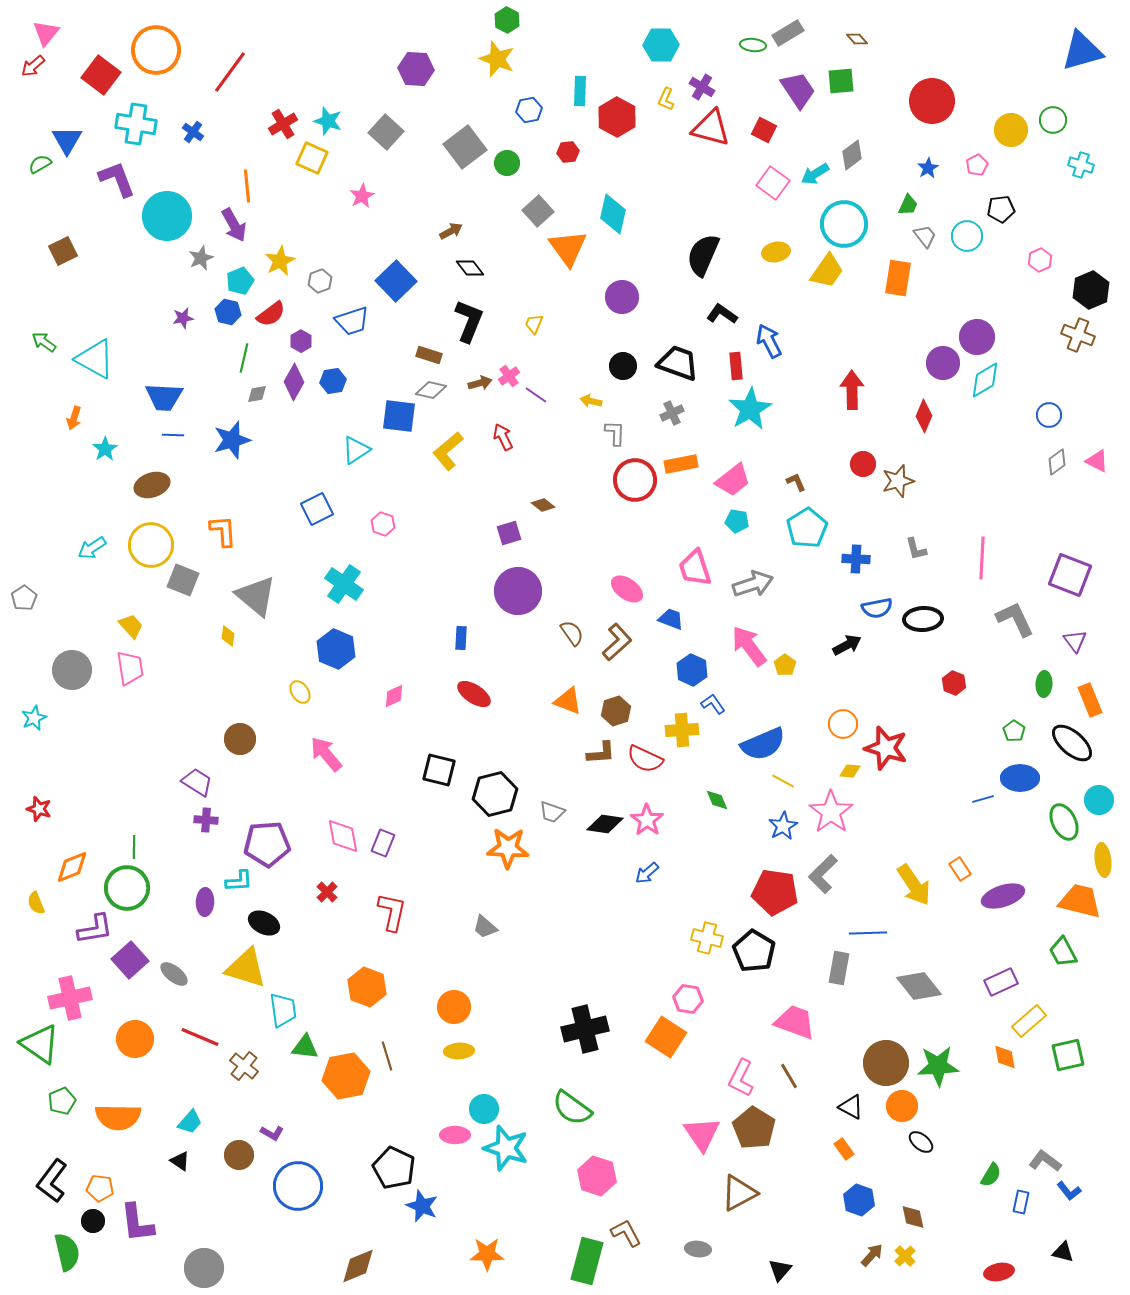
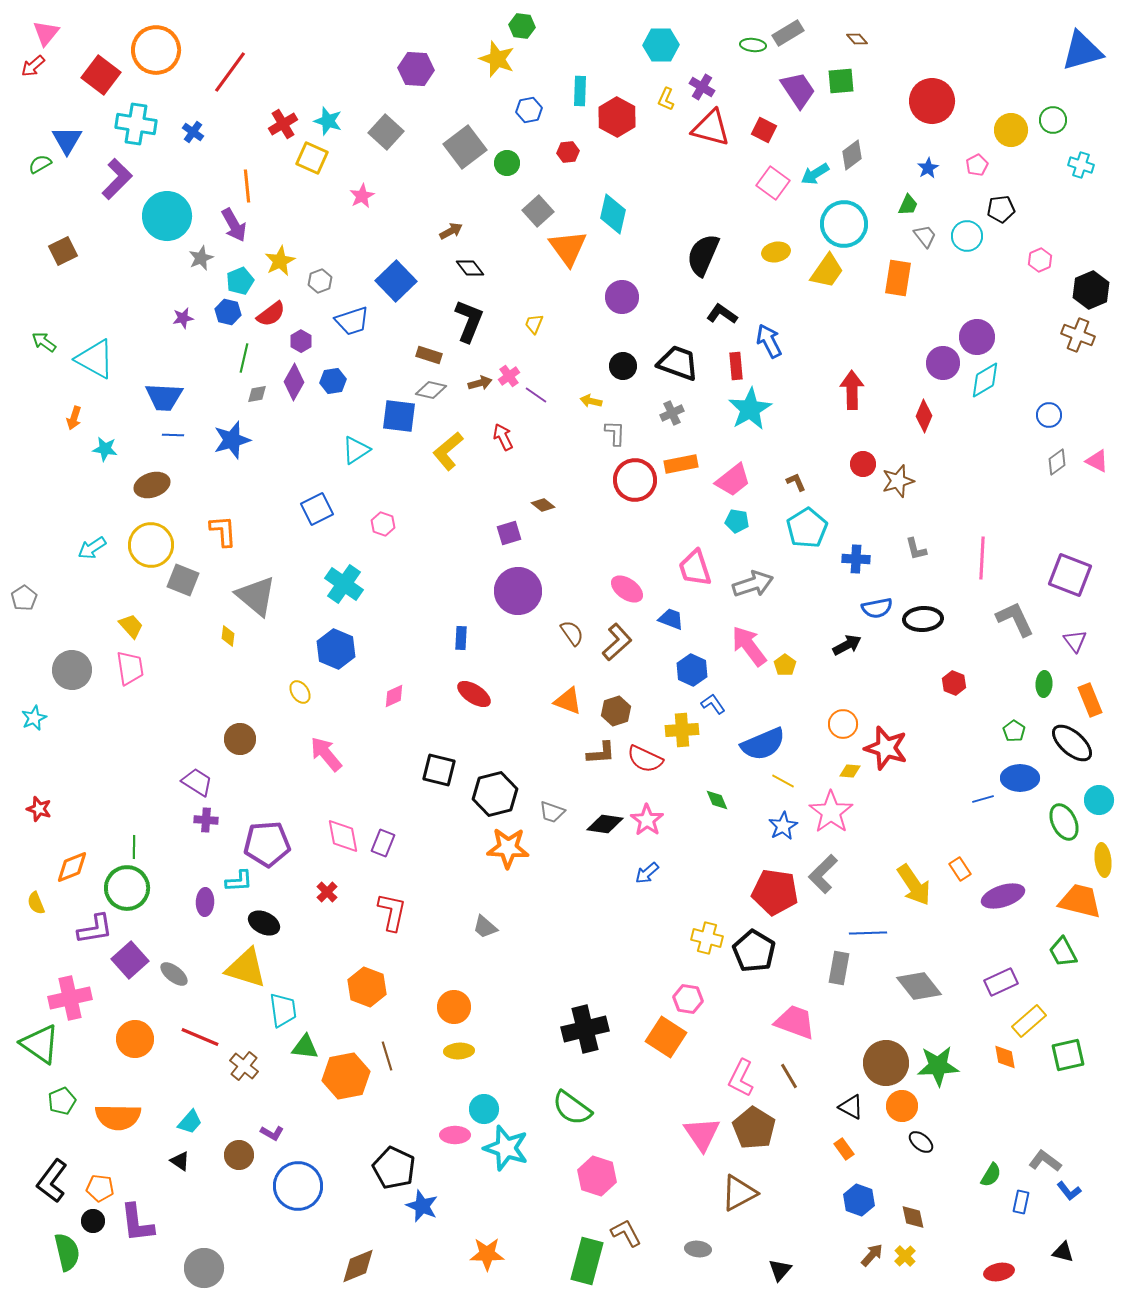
green hexagon at (507, 20): moved 15 px right, 6 px down; rotated 20 degrees counterclockwise
purple L-shape at (117, 179): rotated 66 degrees clockwise
cyan star at (105, 449): rotated 30 degrees counterclockwise
